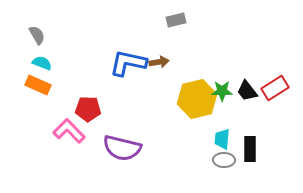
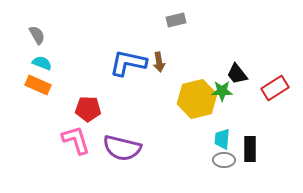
brown arrow: rotated 90 degrees clockwise
black trapezoid: moved 10 px left, 17 px up
pink L-shape: moved 7 px right, 9 px down; rotated 28 degrees clockwise
